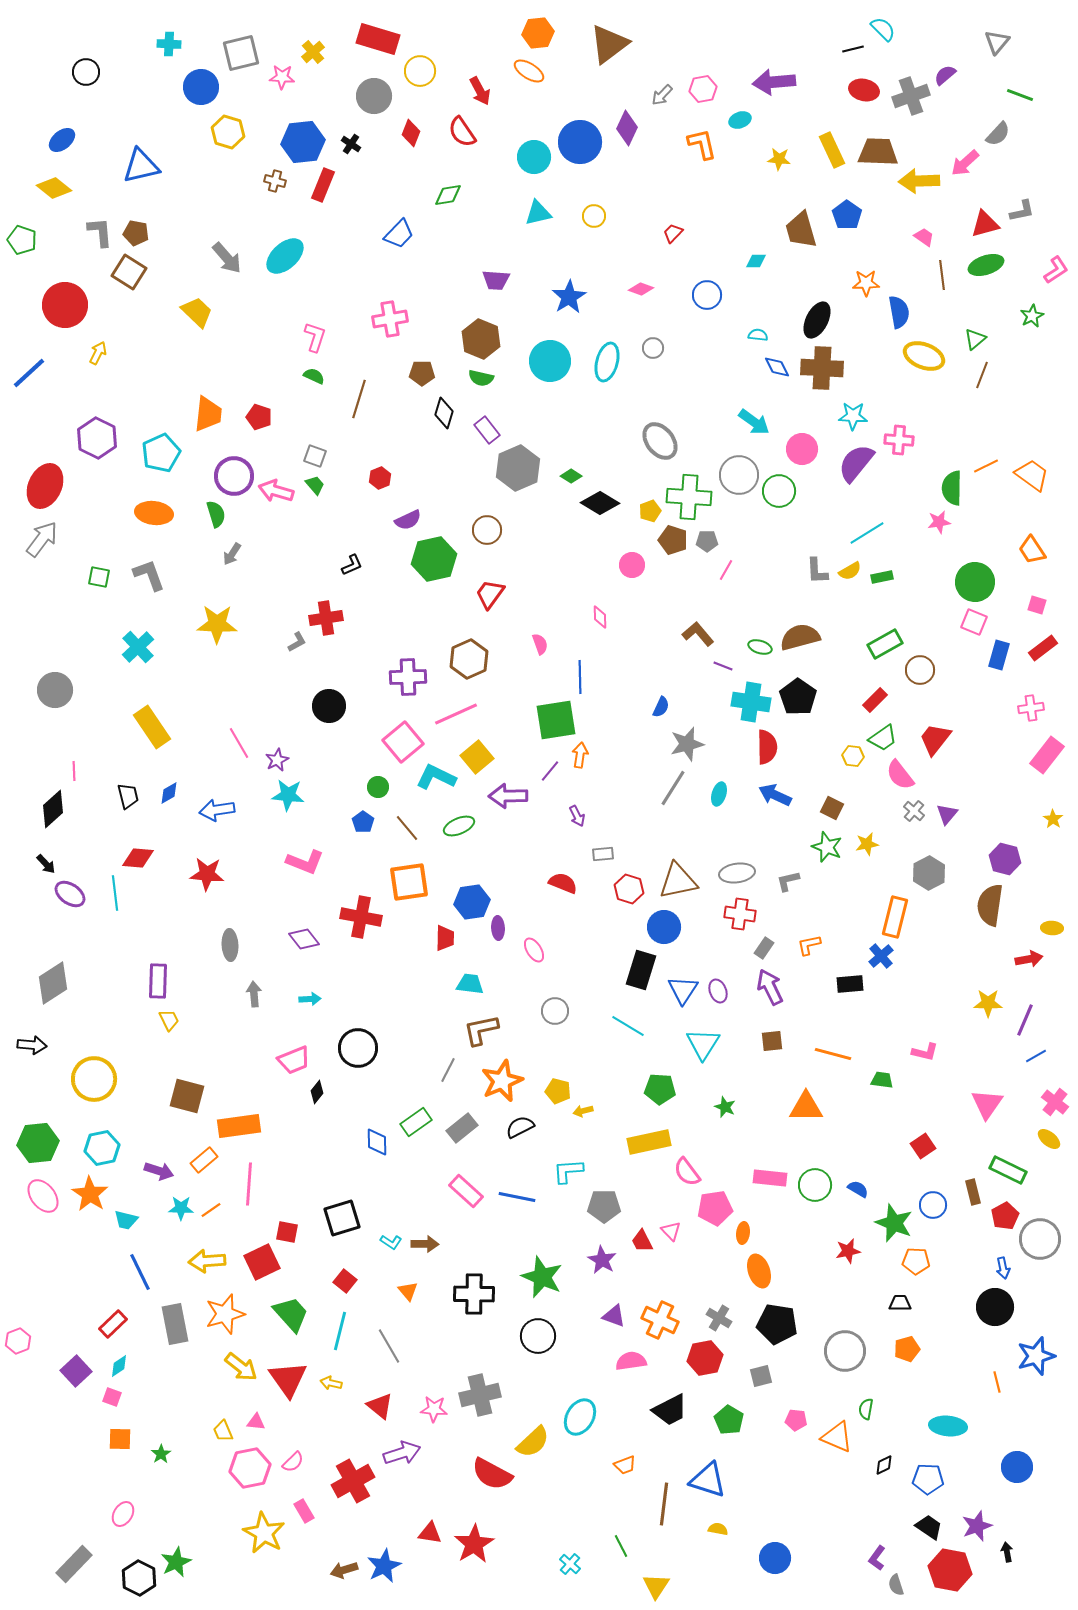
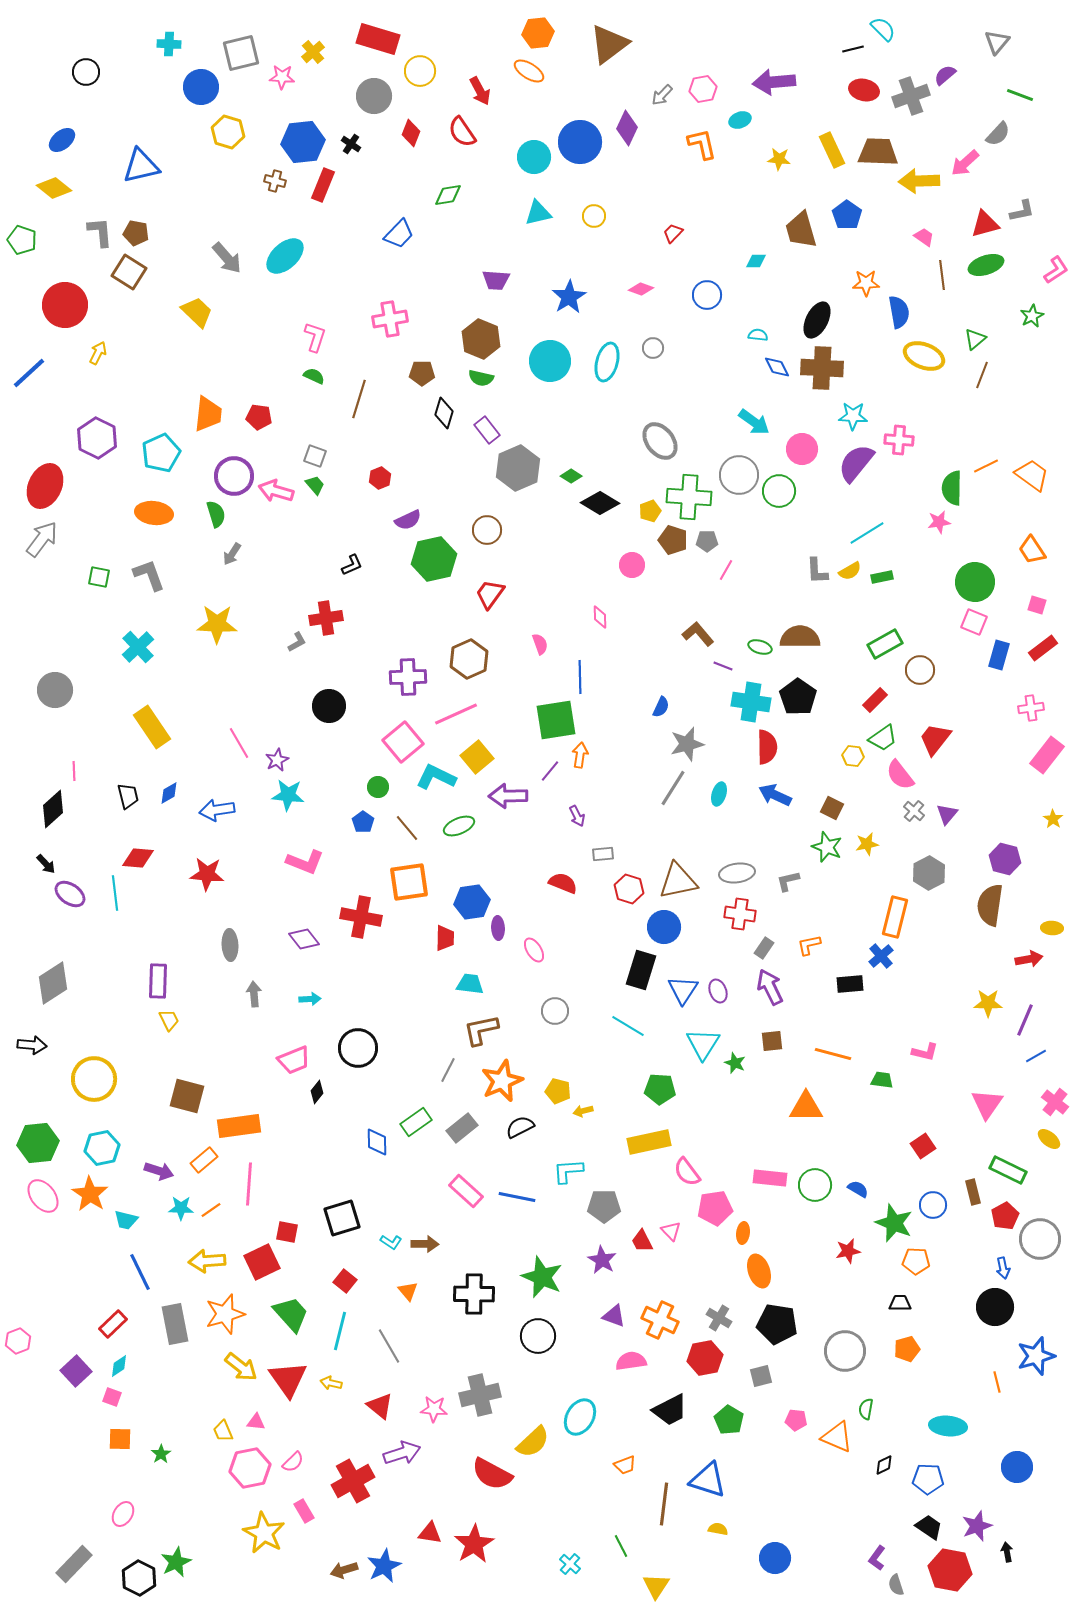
red pentagon at (259, 417): rotated 10 degrees counterclockwise
brown semicircle at (800, 637): rotated 15 degrees clockwise
green star at (725, 1107): moved 10 px right, 44 px up
